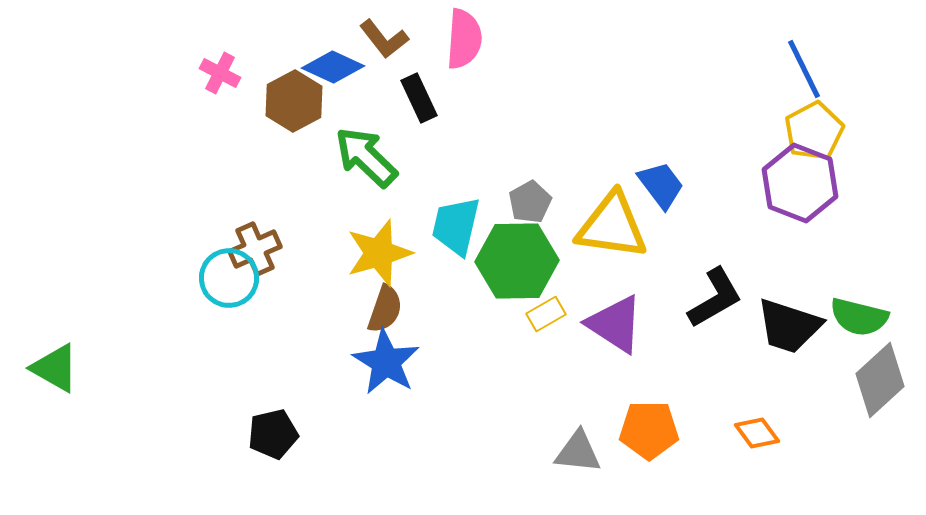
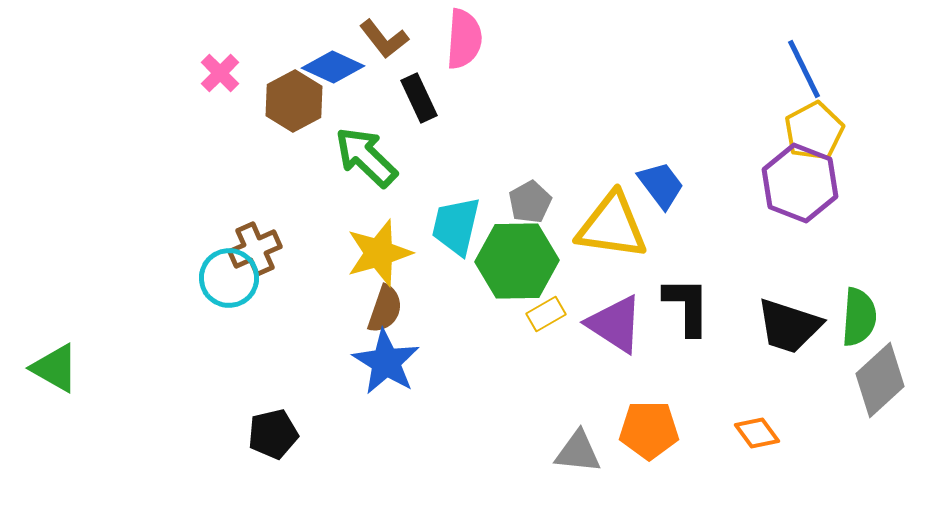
pink cross: rotated 18 degrees clockwise
black L-shape: moved 28 px left, 8 px down; rotated 60 degrees counterclockwise
green semicircle: rotated 100 degrees counterclockwise
